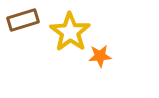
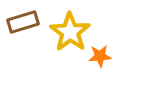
brown rectangle: moved 2 px down
